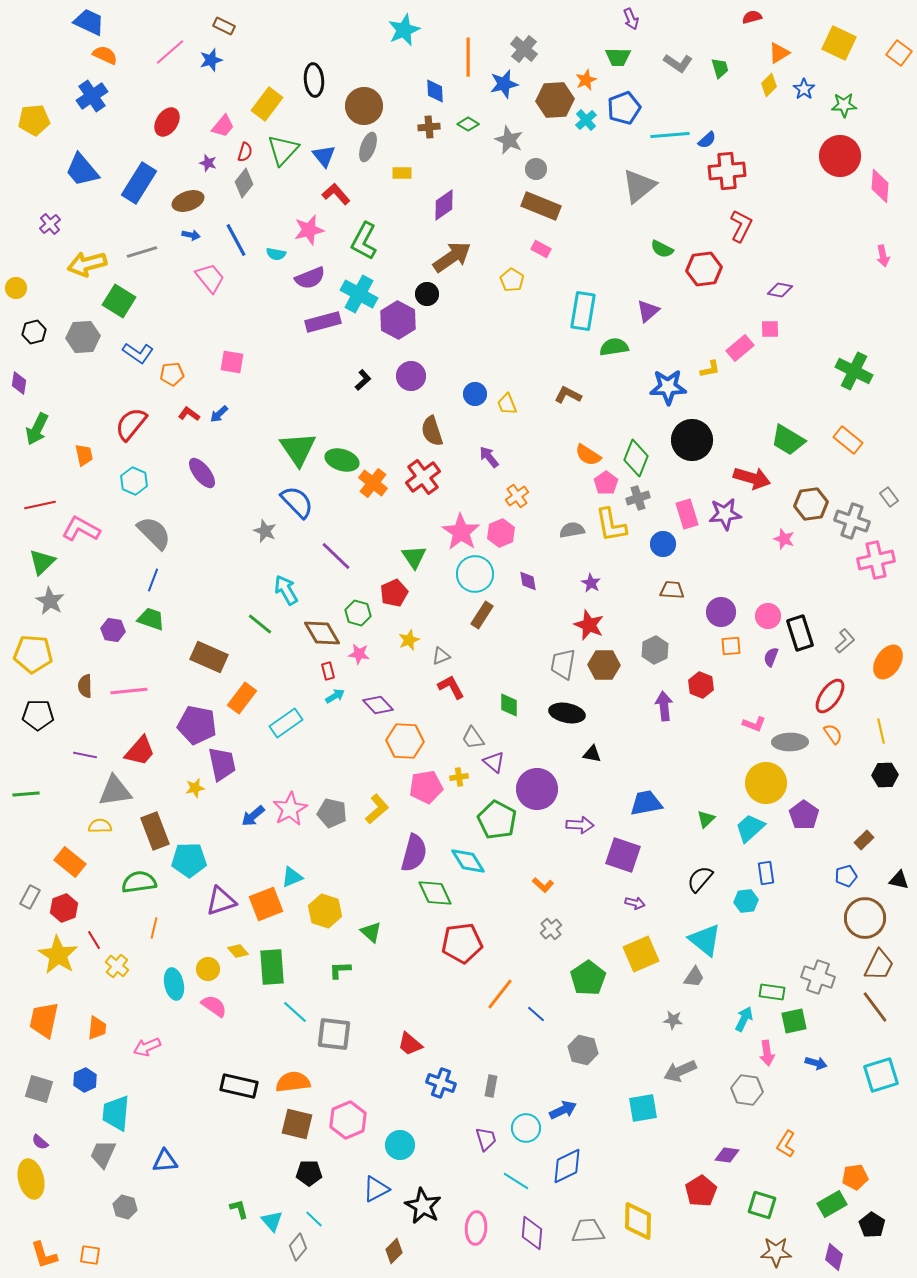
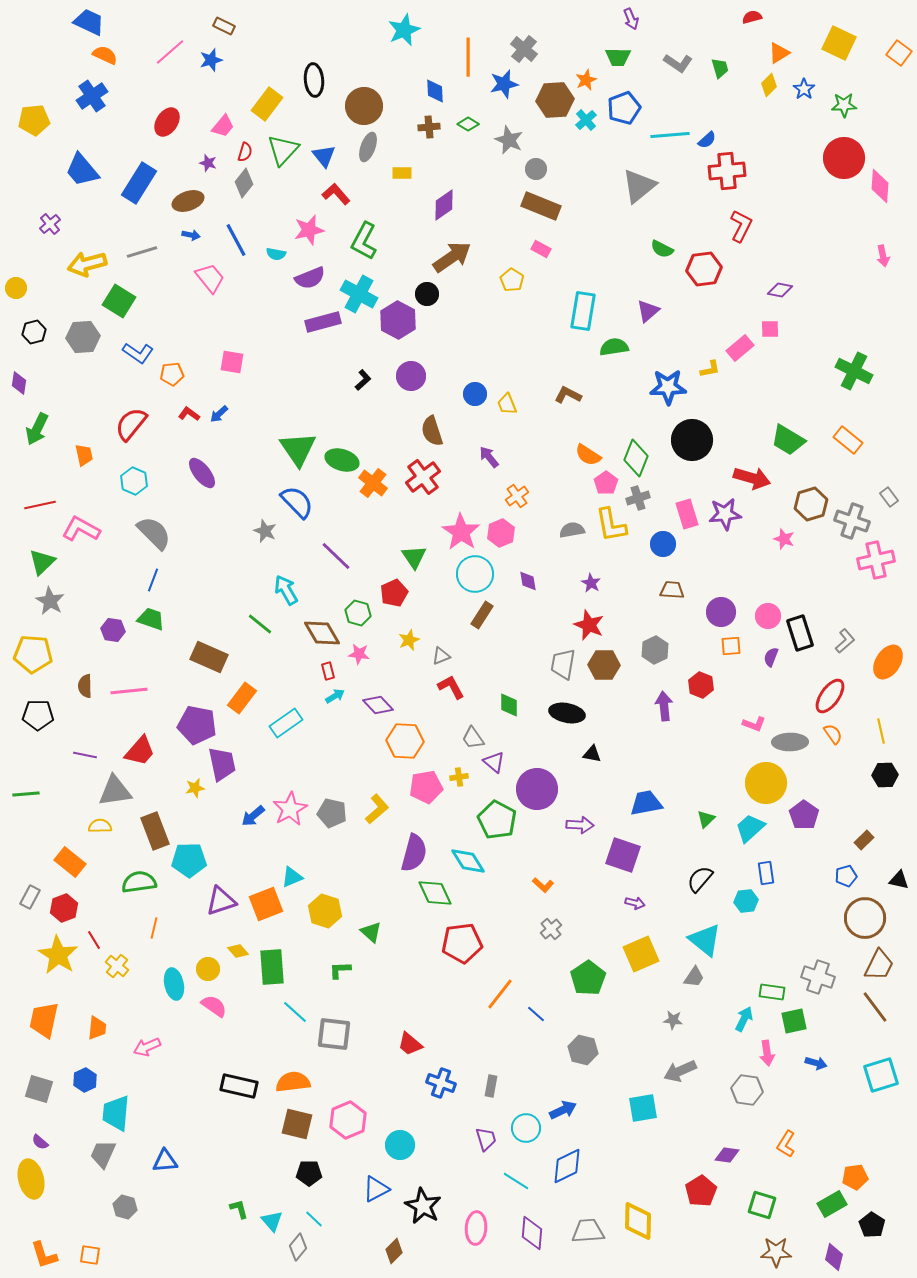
red circle at (840, 156): moved 4 px right, 2 px down
brown hexagon at (811, 504): rotated 8 degrees counterclockwise
